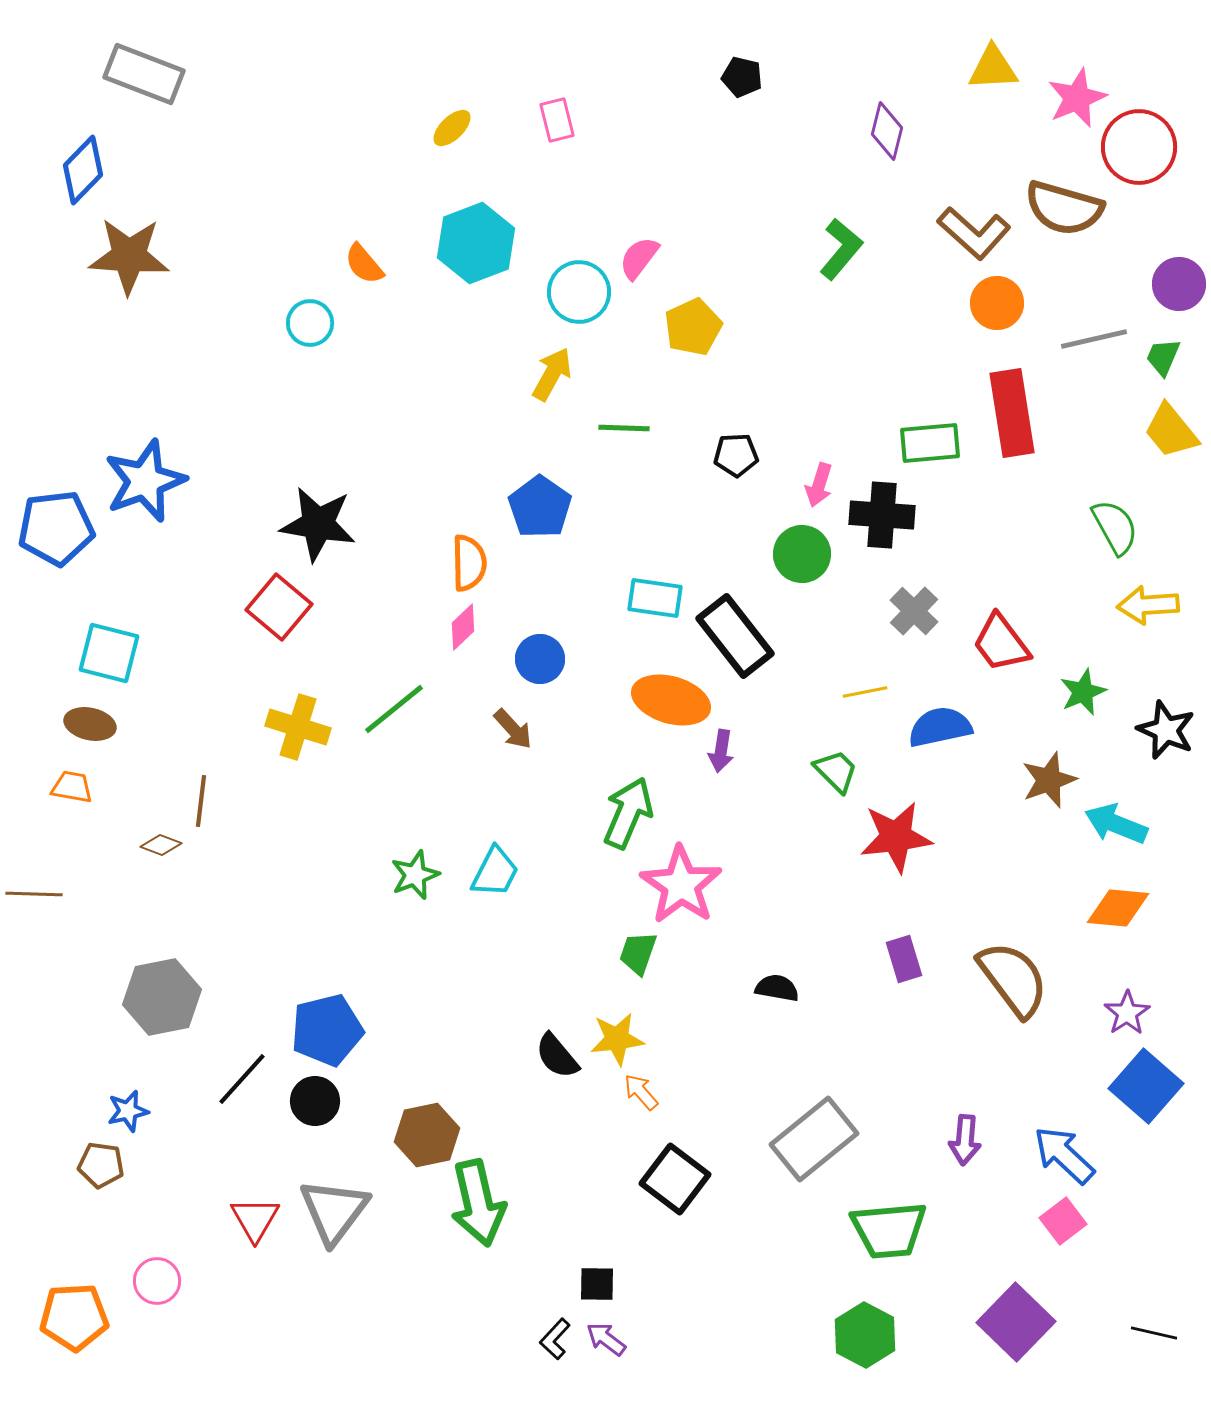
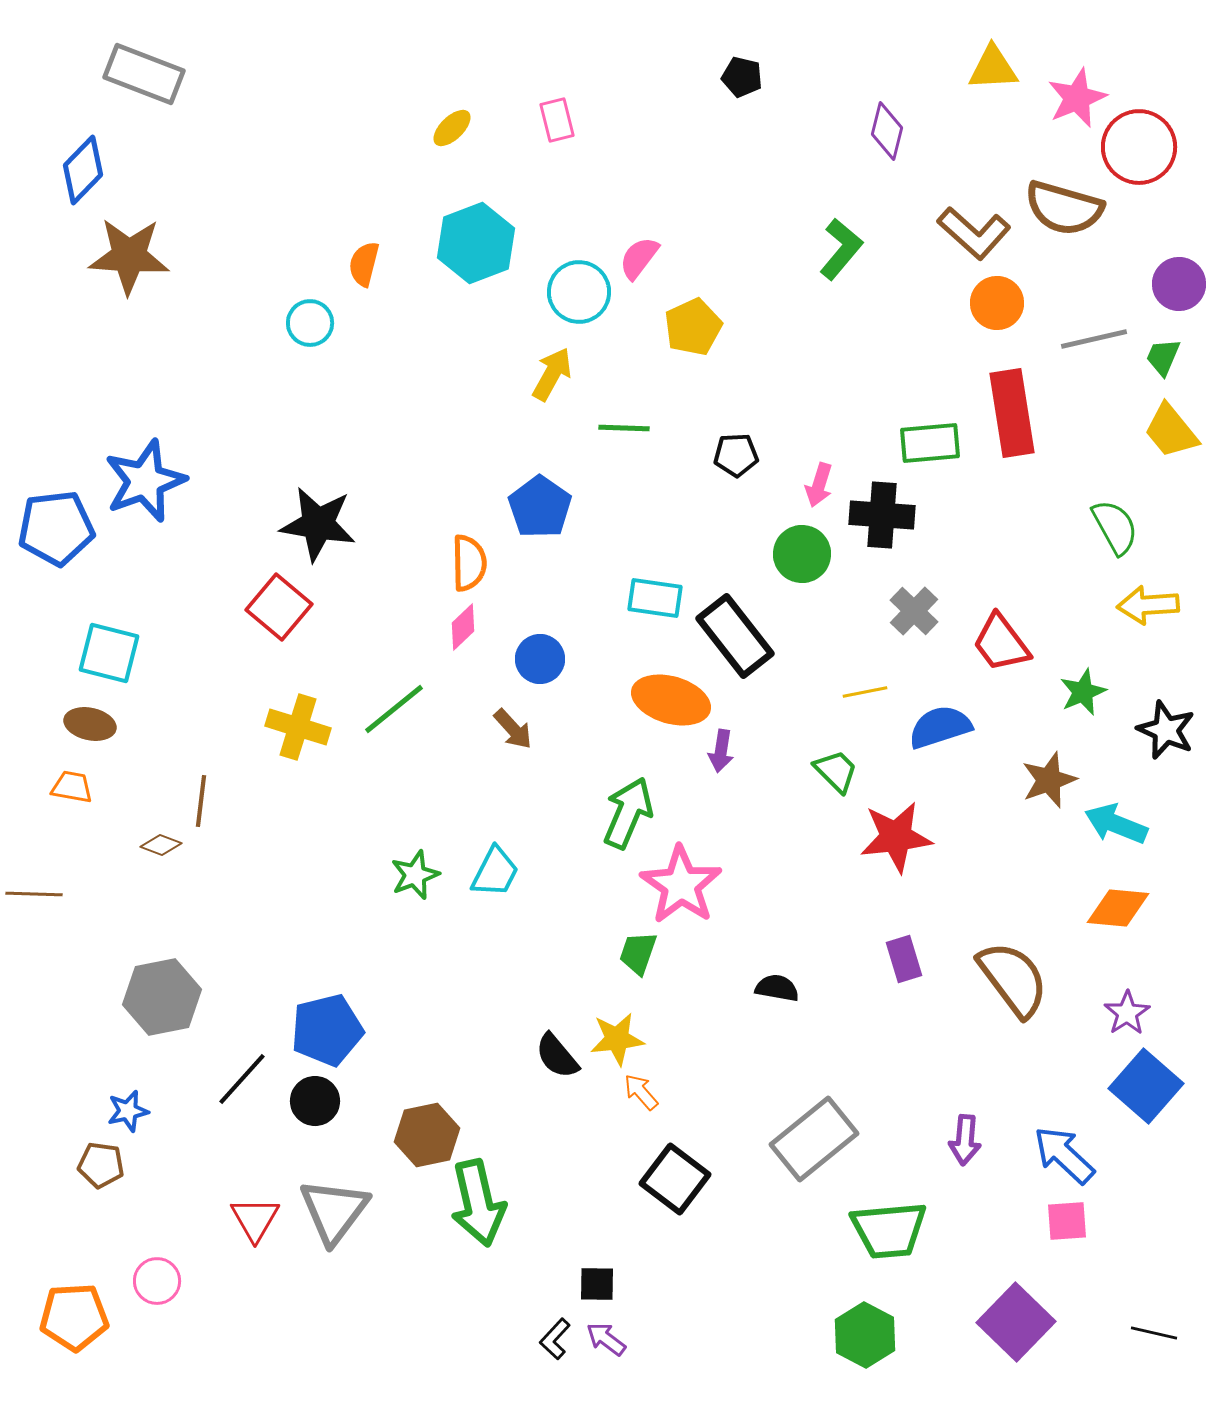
orange semicircle at (364, 264): rotated 54 degrees clockwise
blue semicircle at (940, 727): rotated 6 degrees counterclockwise
pink square at (1063, 1221): moved 4 px right; rotated 33 degrees clockwise
